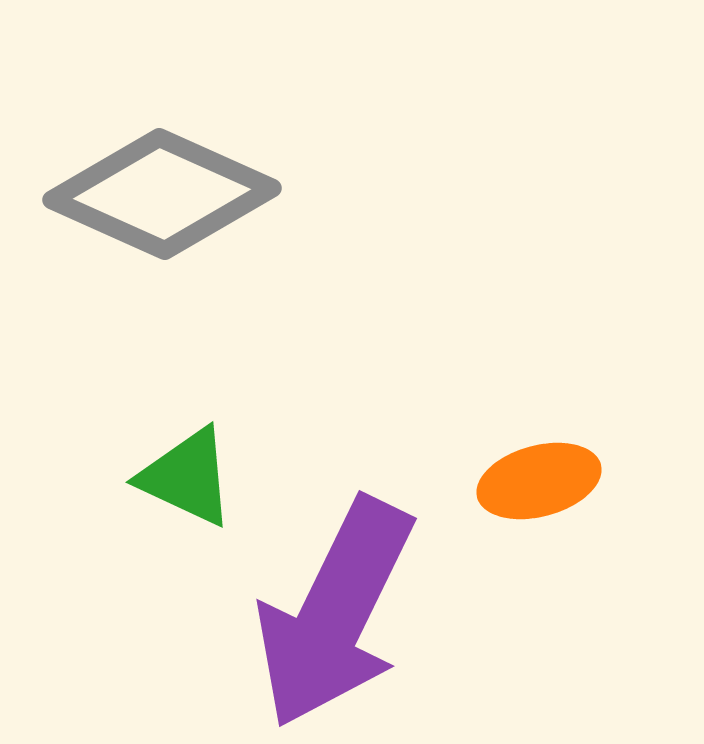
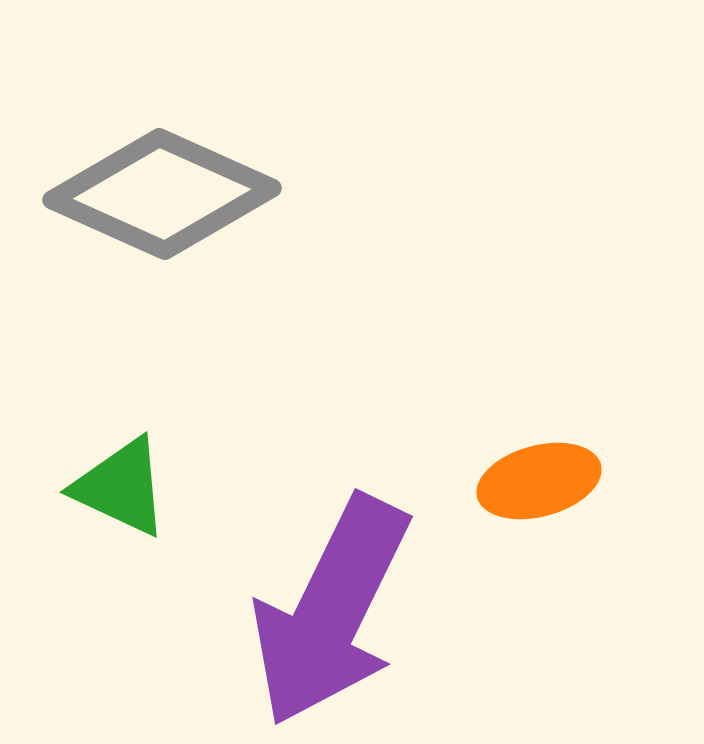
green triangle: moved 66 px left, 10 px down
purple arrow: moved 4 px left, 2 px up
